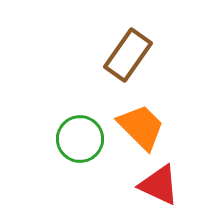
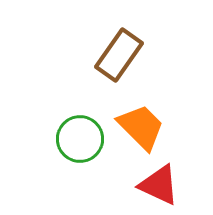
brown rectangle: moved 9 px left
